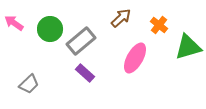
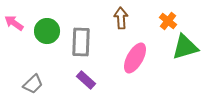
brown arrow: rotated 50 degrees counterclockwise
orange cross: moved 9 px right, 4 px up
green circle: moved 3 px left, 2 px down
gray rectangle: moved 1 px down; rotated 48 degrees counterclockwise
green triangle: moved 3 px left
purple rectangle: moved 1 px right, 7 px down
gray trapezoid: moved 4 px right
